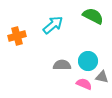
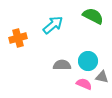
orange cross: moved 1 px right, 2 px down
